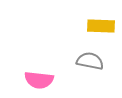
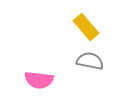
yellow rectangle: moved 15 px left, 1 px down; rotated 48 degrees clockwise
